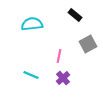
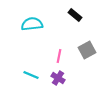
gray square: moved 1 px left, 6 px down
purple cross: moved 5 px left; rotated 16 degrees counterclockwise
